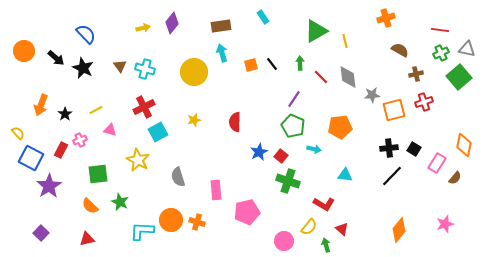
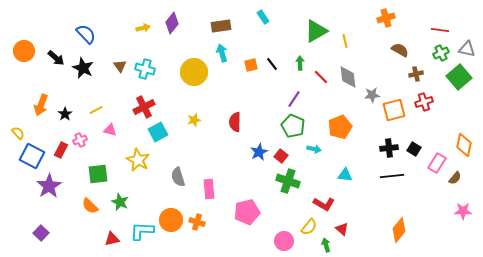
orange pentagon at (340, 127): rotated 15 degrees counterclockwise
blue square at (31, 158): moved 1 px right, 2 px up
black line at (392, 176): rotated 40 degrees clockwise
pink rectangle at (216, 190): moved 7 px left, 1 px up
pink star at (445, 224): moved 18 px right, 13 px up; rotated 18 degrees clockwise
red triangle at (87, 239): moved 25 px right
